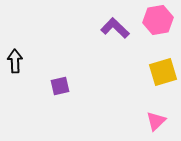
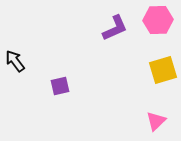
pink hexagon: rotated 8 degrees clockwise
purple L-shape: rotated 112 degrees clockwise
black arrow: rotated 35 degrees counterclockwise
yellow square: moved 2 px up
